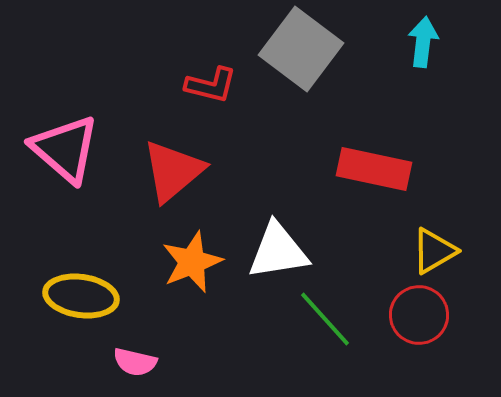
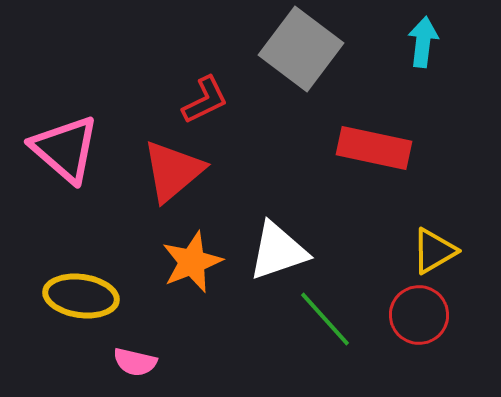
red L-shape: moved 6 px left, 15 px down; rotated 40 degrees counterclockwise
red rectangle: moved 21 px up
white triangle: rotated 10 degrees counterclockwise
